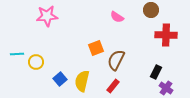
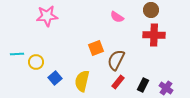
red cross: moved 12 px left
black rectangle: moved 13 px left, 13 px down
blue square: moved 5 px left, 1 px up
red rectangle: moved 5 px right, 4 px up
